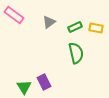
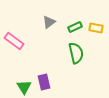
pink rectangle: moved 26 px down
purple rectangle: rotated 14 degrees clockwise
